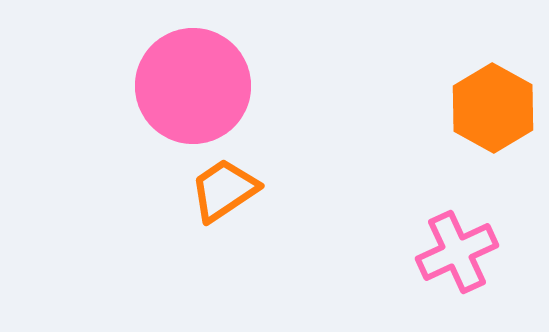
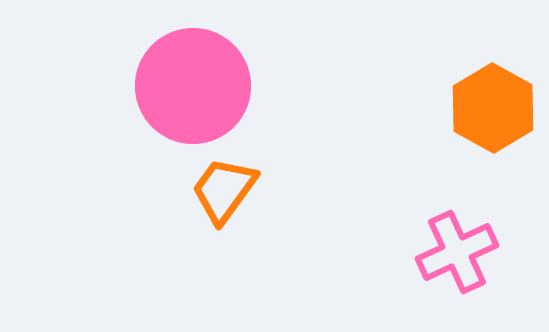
orange trapezoid: rotated 20 degrees counterclockwise
